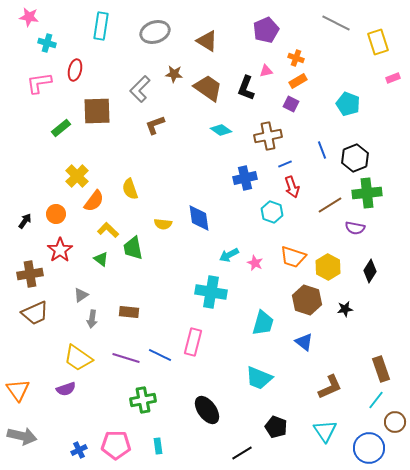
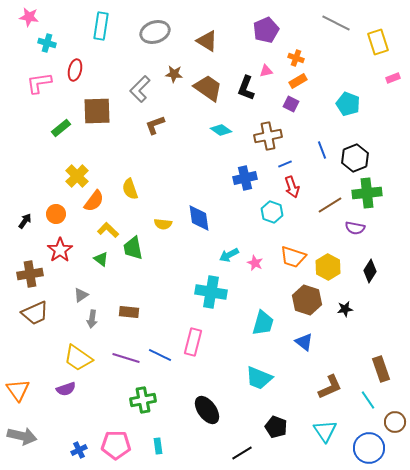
cyan line at (376, 400): moved 8 px left; rotated 72 degrees counterclockwise
